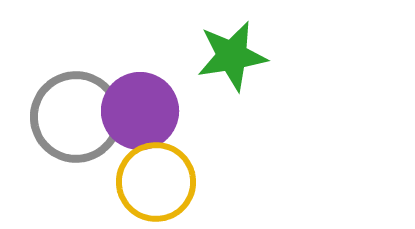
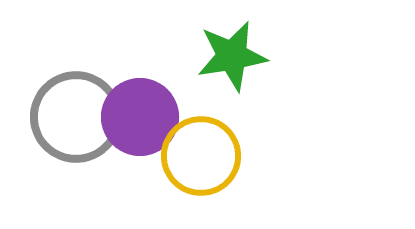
purple circle: moved 6 px down
yellow circle: moved 45 px right, 26 px up
